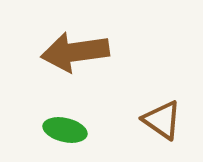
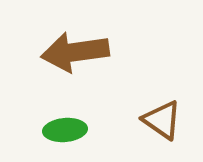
green ellipse: rotated 18 degrees counterclockwise
